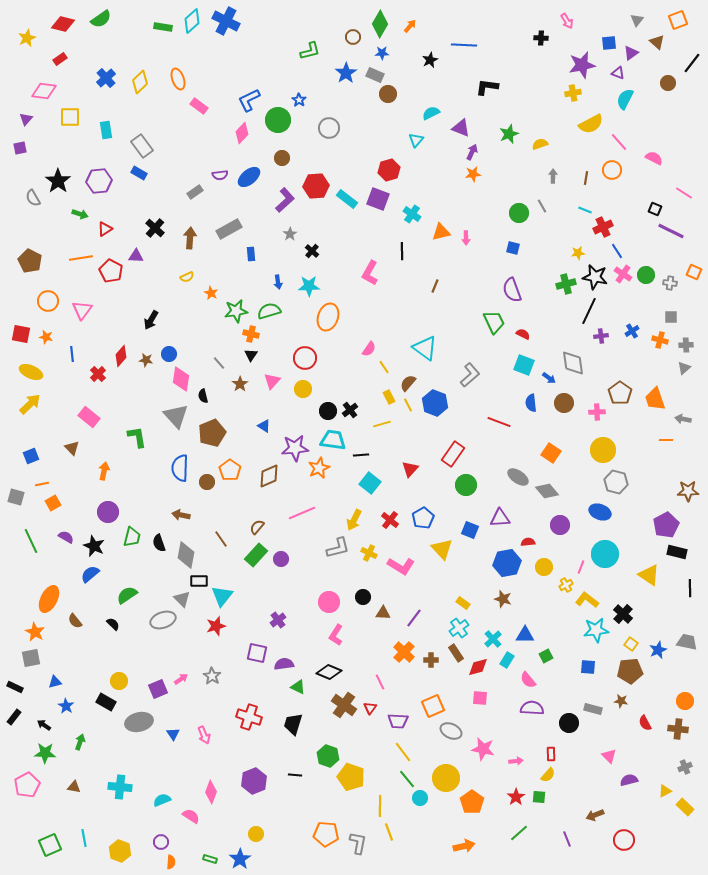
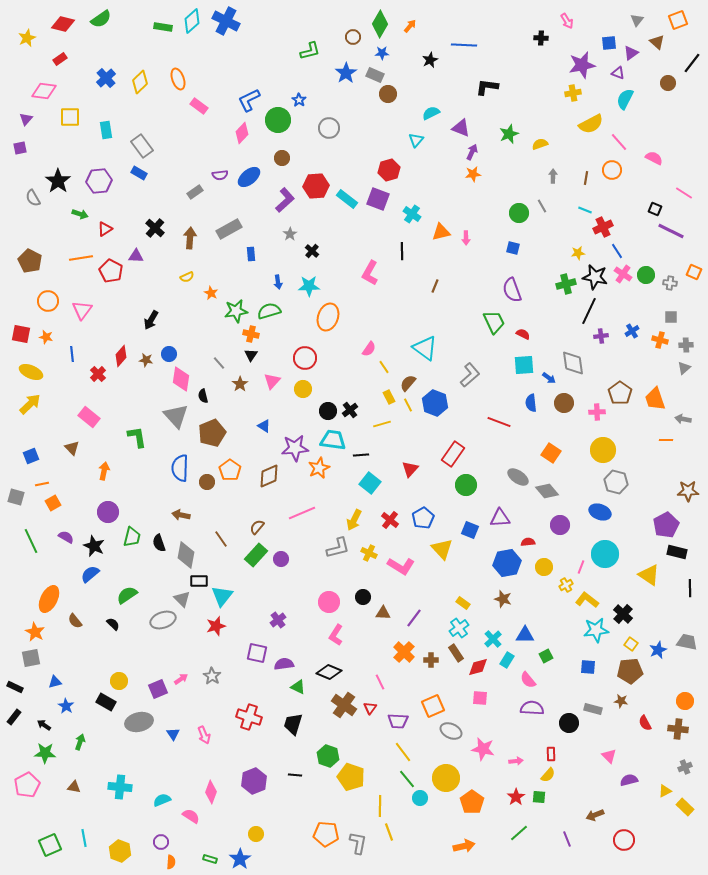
cyan square at (524, 365): rotated 25 degrees counterclockwise
